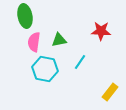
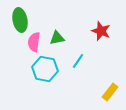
green ellipse: moved 5 px left, 4 px down
red star: rotated 18 degrees clockwise
green triangle: moved 2 px left, 2 px up
cyan line: moved 2 px left, 1 px up
